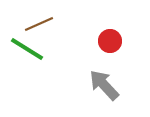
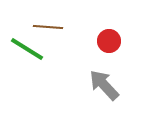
brown line: moved 9 px right, 3 px down; rotated 28 degrees clockwise
red circle: moved 1 px left
